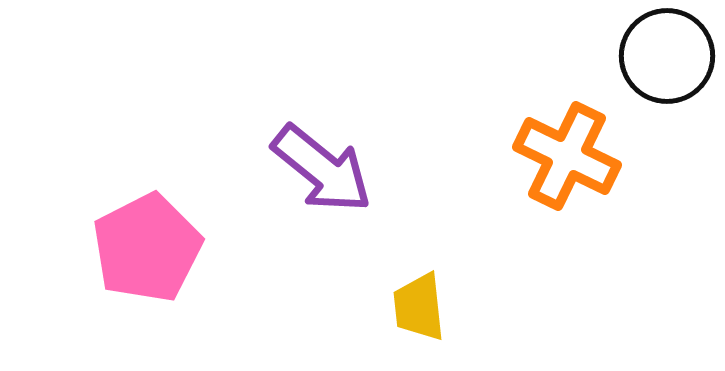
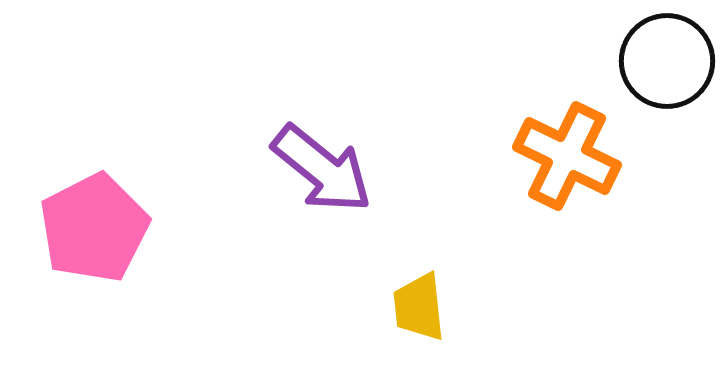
black circle: moved 5 px down
pink pentagon: moved 53 px left, 20 px up
